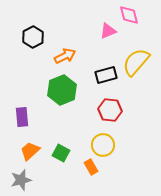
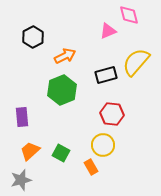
red hexagon: moved 2 px right, 4 px down
